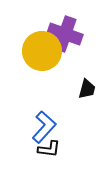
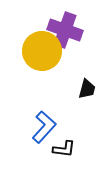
purple cross: moved 4 px up
black L-shape: moved 15 px right
